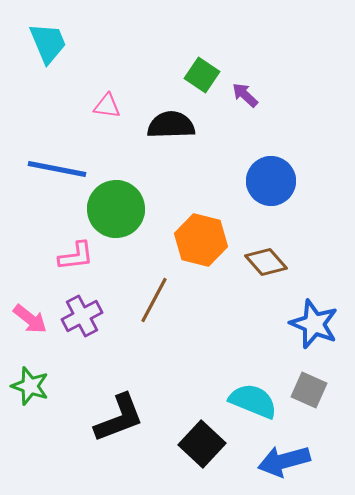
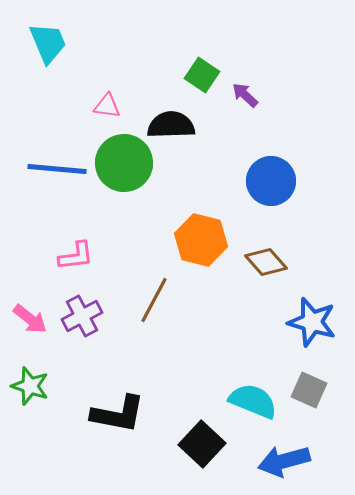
blue line: rotated 6 degrees counterclockwise
green circle: moved 8 px right, 46 px up
blue star: moved 2 px left, 2 px up; rotated 6 degrees counterclockwise
black L-shape: moved 1 px left, 4 px up; rotated 32 degrees clockwise
